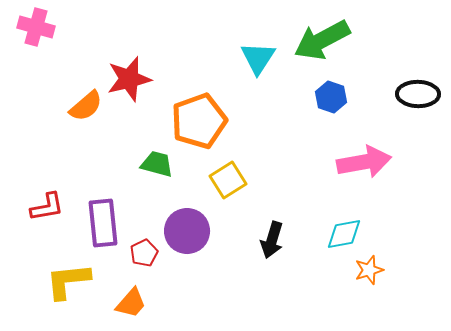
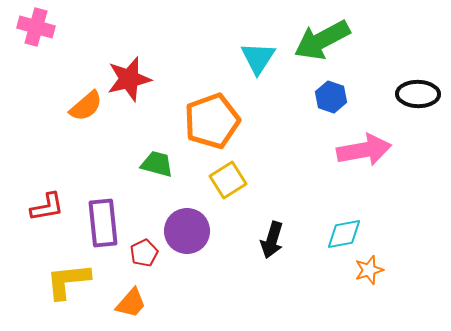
orange pentagon: moved 13 px right
pink arrow: moved 12 px up
